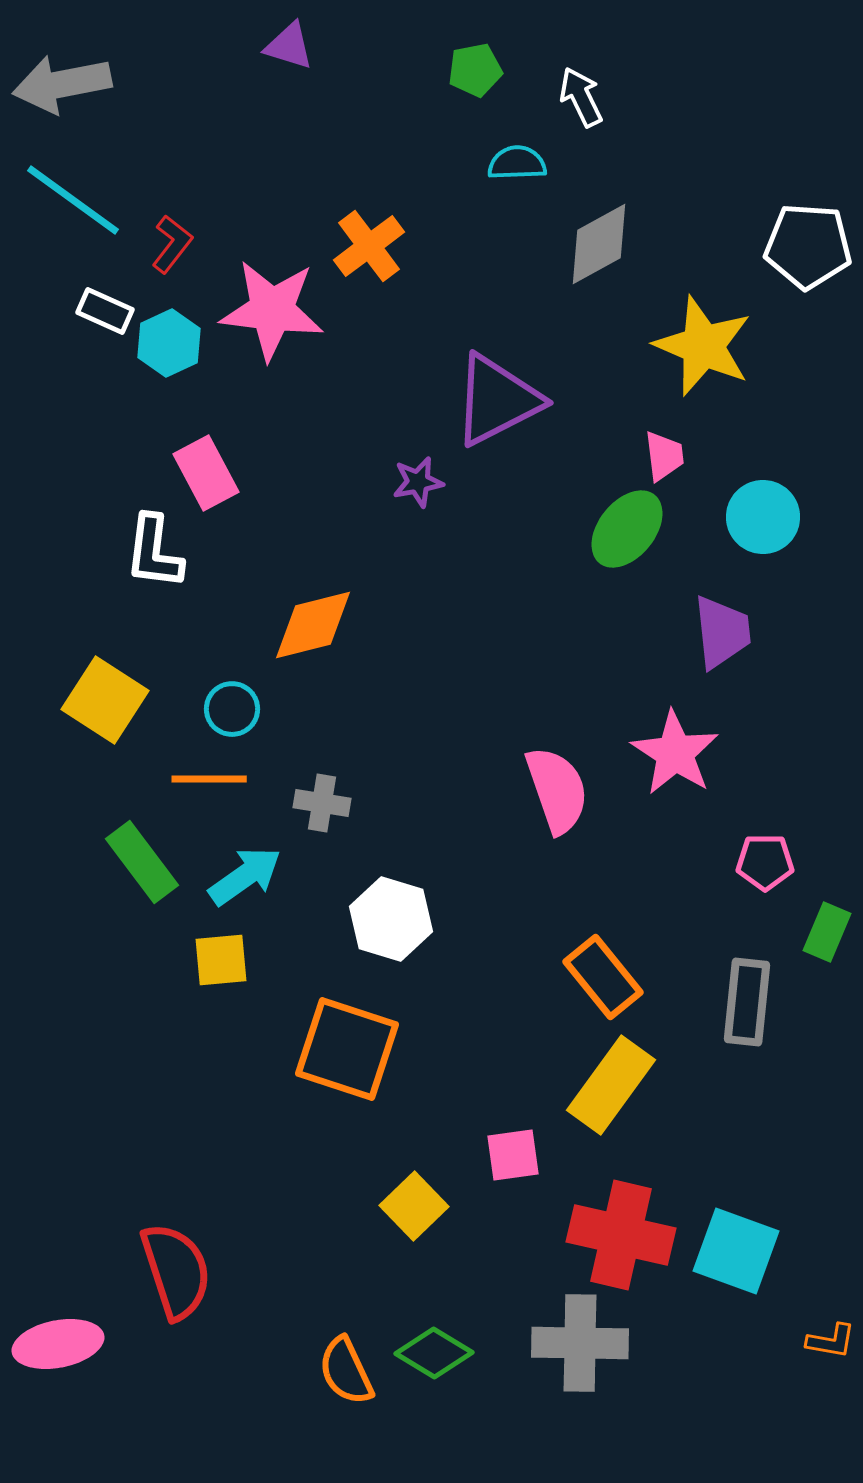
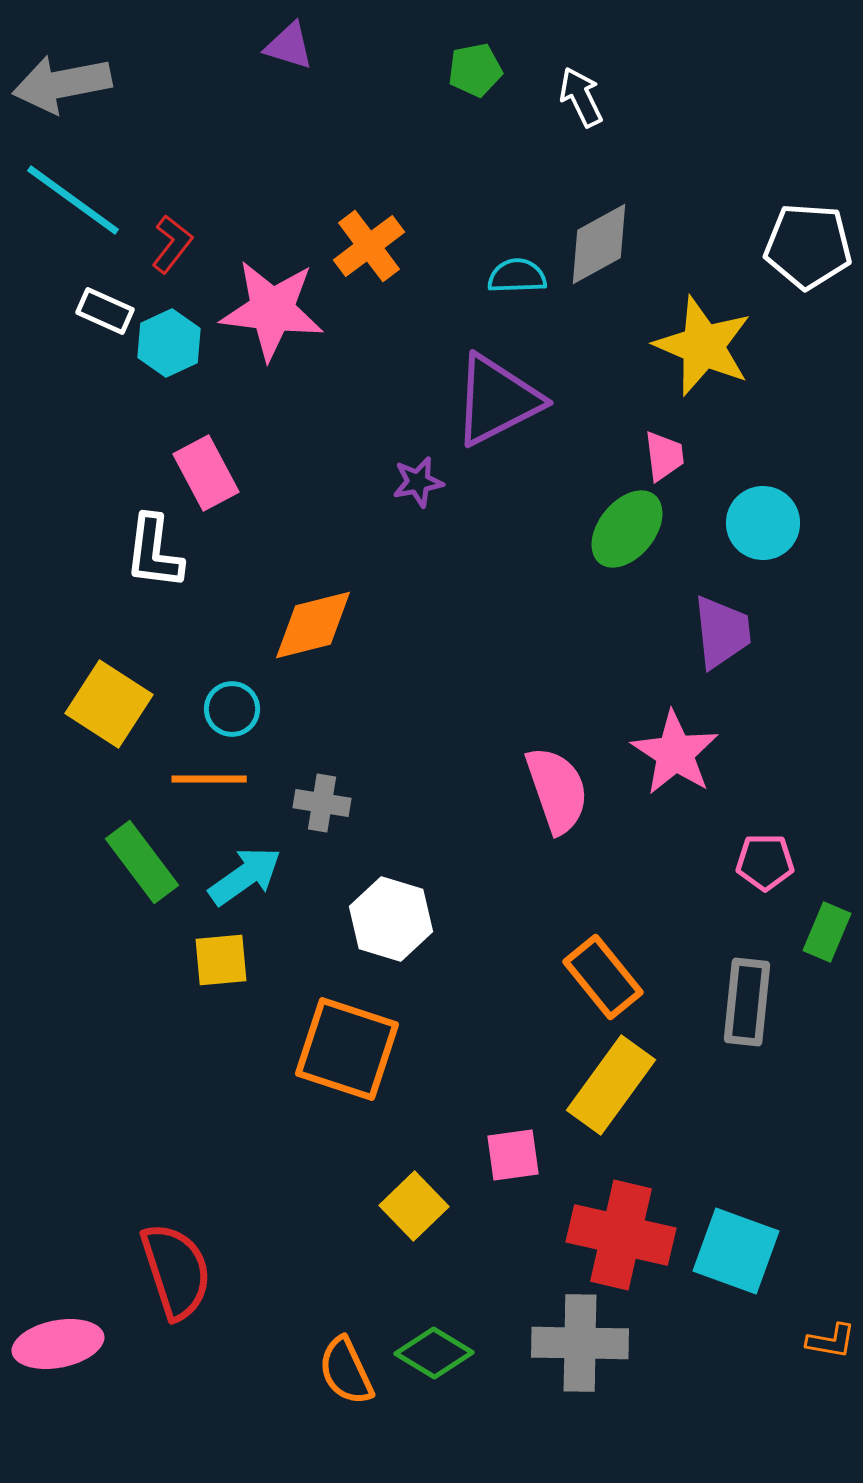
cyan semicircle at (517, 163): moved 113 px down
cyan circle at (763, 517): moved 6 px down
yellow square at (105, 700): moved 4 px right, 4 px down
